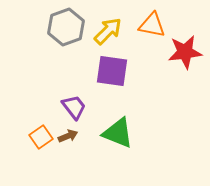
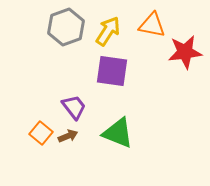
yellow arrow: rotated 12 degrees counterclockwise
orange square: moved 4 px up; rotated 15 degrees counterclockwise
